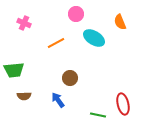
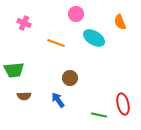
orange line: rotated 48 degrees clockwise
green line: moved 1 px right
